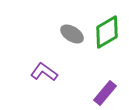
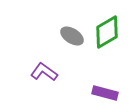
gray ellipse: moved 2 px down
purple rectangle: rotated 65 degrees clockwise
